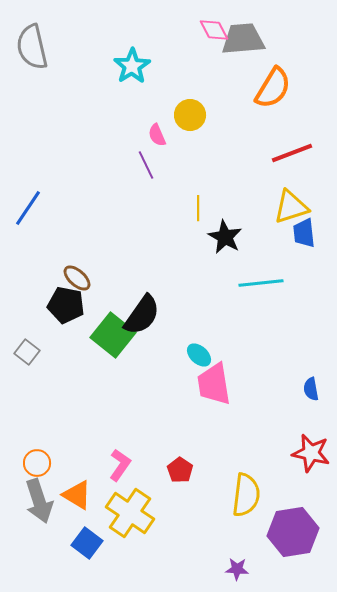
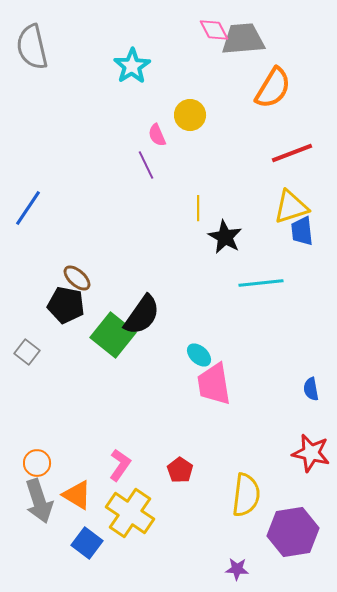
blue trapezoid: moved 2 px left, 2 px up
